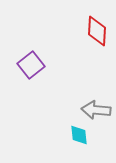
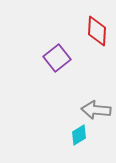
purple square: moved 26 px right, 7 px up
cyan diamond: rotated 65 degrees clockwise
